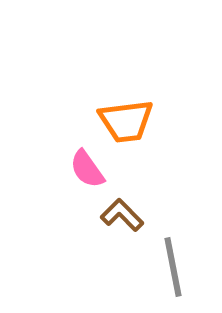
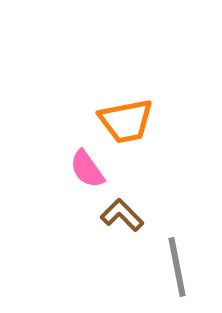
orange trapezoid: rotated 4 degrees counterclockwise
gray line: moved 4 px right
